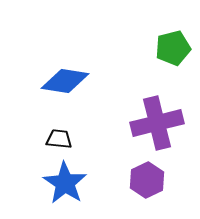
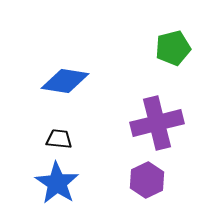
blue star: moved 8 px left
